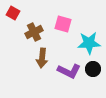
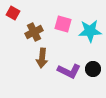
cyan star: moved 1 px right, 12 px up
